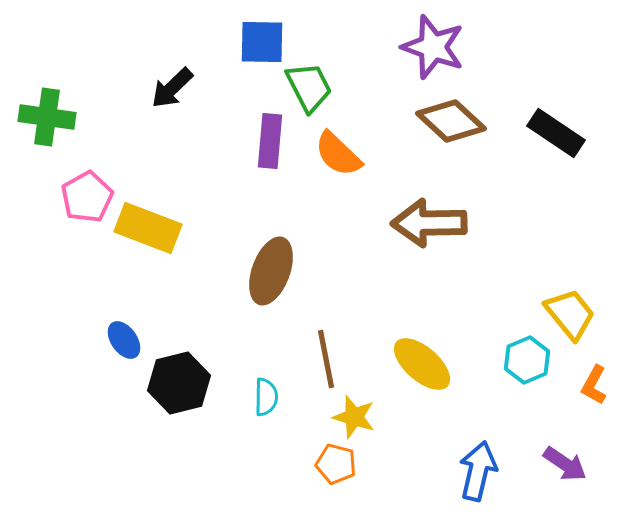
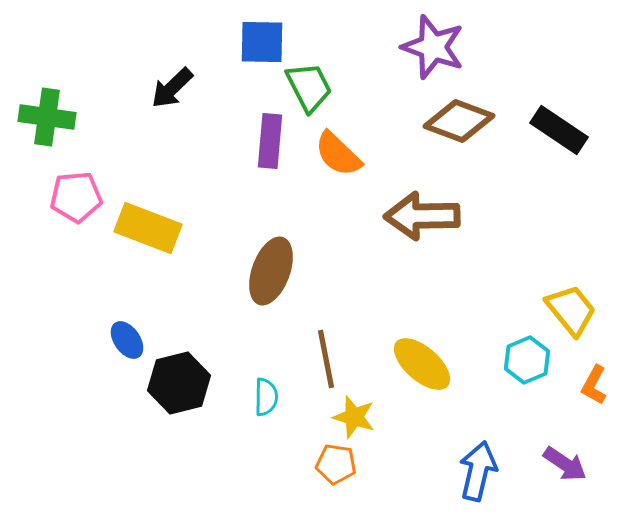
brown diamond: moved 8 px right; rotated 22 degrees counterclockwise
black rectangle: moved 3 px right, 3 px up
pink pentagon: moved 11 px left; rotated 24 degrees clockwise
brown arrow: moved 7 px left, 7 px up
yellow trapezoid: moved 1 px right, 4 px up
blue ellipse: moved 3 px right
orange pentagon: rotated 6 degrees counterclockwise
